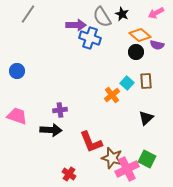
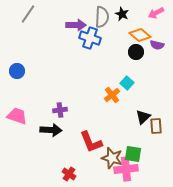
gray semicircle: rotated 145 degrees counterclockwise
brown rectangle: moved 10 px right, 45 px down
black triangle: moved 3 px left, 1 px up
green square: moved 14 px left, 5 px up; rotated 18 degrees counterclockwise
pink cross: moved 1 px left; rotated 20 degrees clockwise
